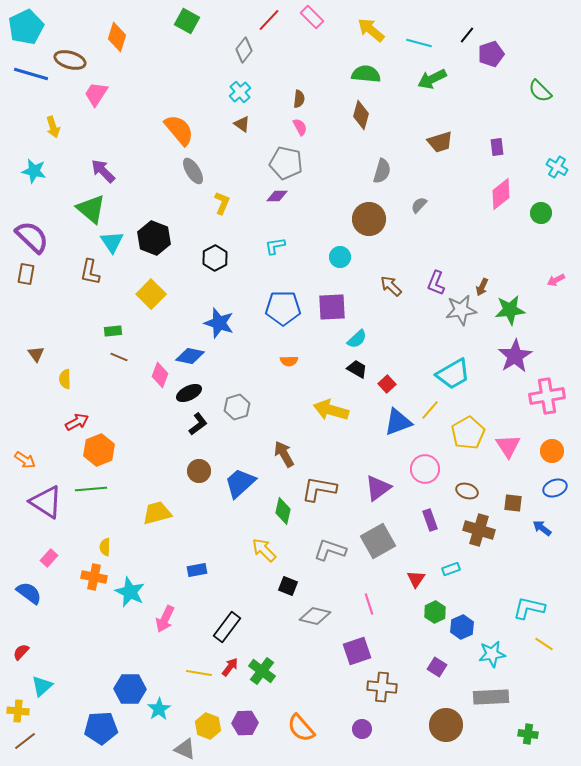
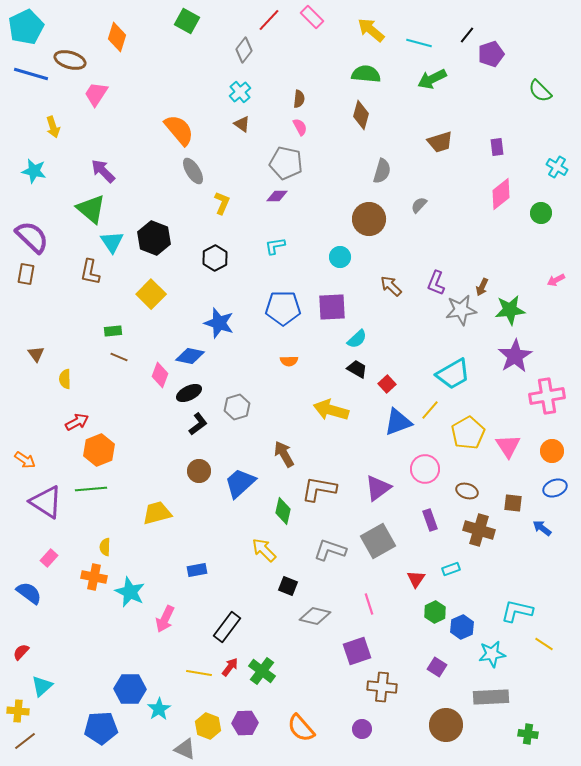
cyan L-shape at (529, 608): moved 12 px left, 3 px down
